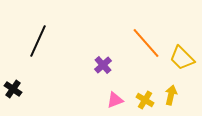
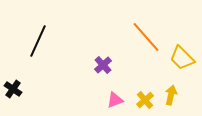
orange line: moved 6 px up
yellow cross: rotated 18 degrees clockwise
